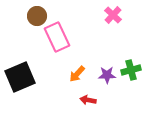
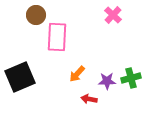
brown circle: moved 1 px left, 1 px up
pink rectangle: rotated 28 degrees clockwise
green cross: moved 8 px down
purple star: moved 6 px down
red arrow: moved 1 px right, 1 px up
